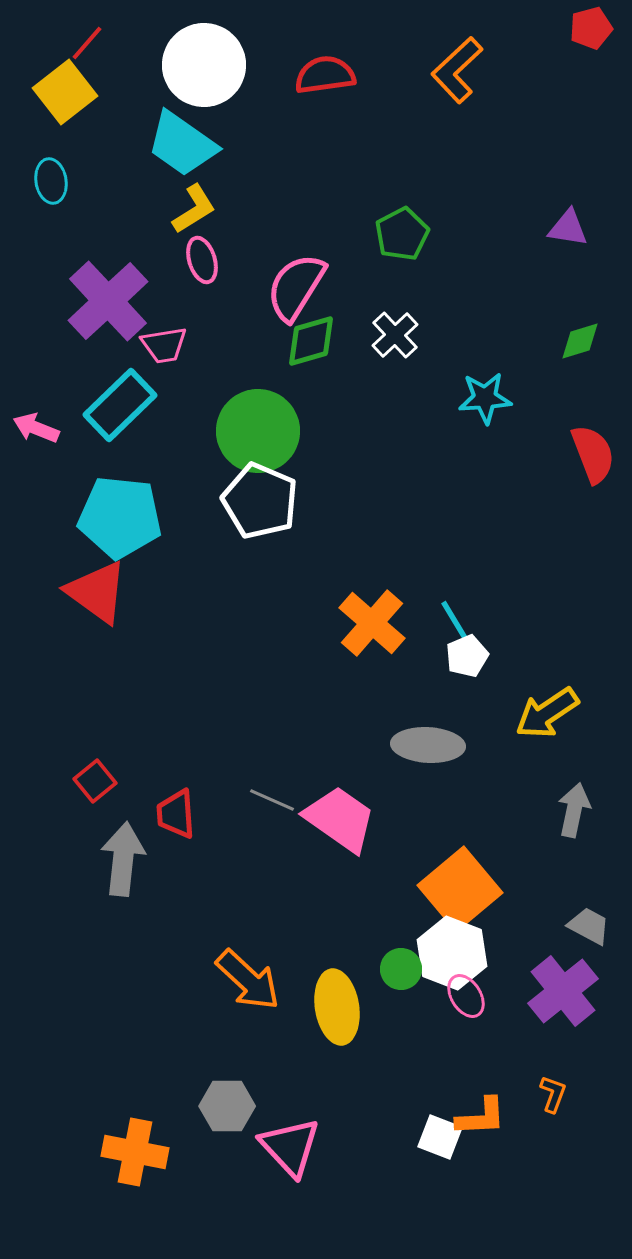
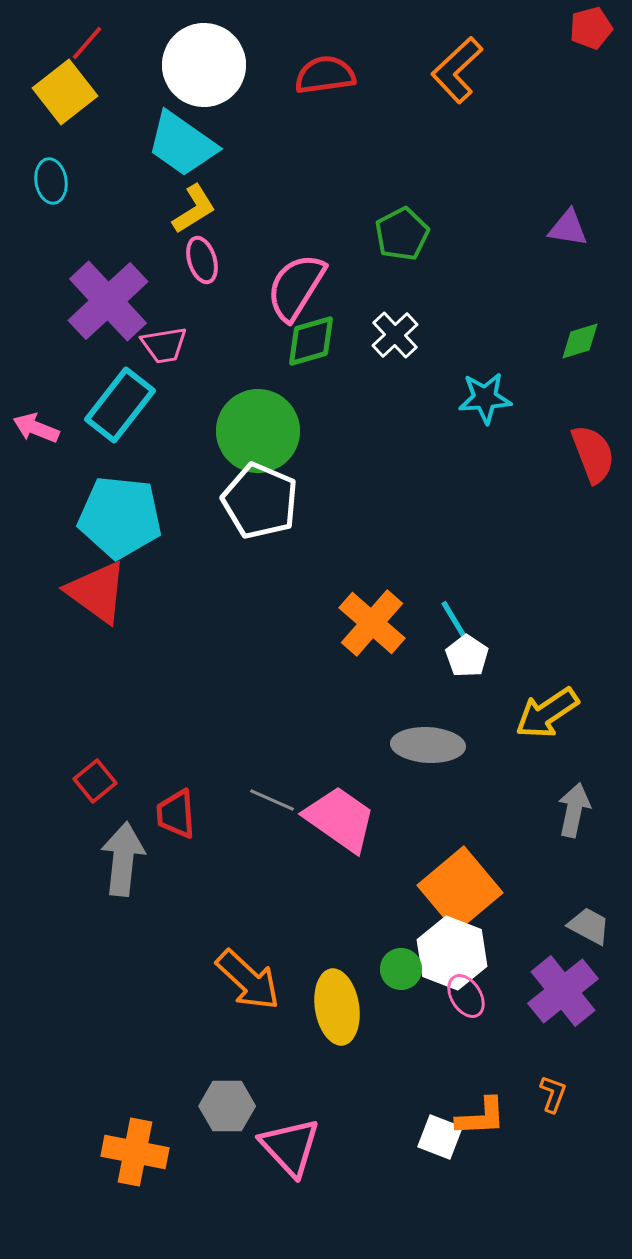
cyan rectangle at (120, 405): rotated 8 degrees counterclockwise
white pentagon at (467, 656): rotated 15 degrees counterclockwise
